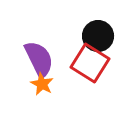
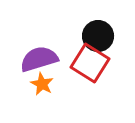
purple semicircle: rotated 81 degrees counterclockwise
